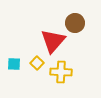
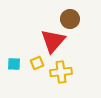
brown circle: moved 5 px left, 4 px up
yellow square: rotated 24 degrees clockwise
yellow cross: rotated 10 degrees counterclockwise
